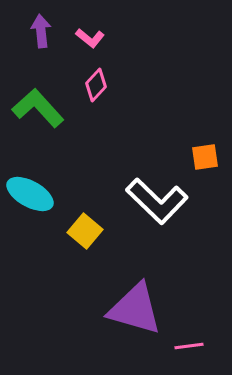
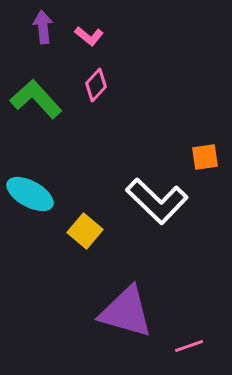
purple arrow: moved 2 px right, 4 px up
pink L-shape: moved 1 px left, 2 px up
green L-shape: moved 2 px left, 9 px up
purple triangle: moved 9 px left, 3 px down
pink line: rotated 12 degrees counterclockwise
